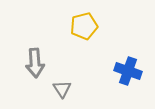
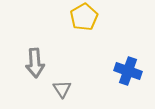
yellow pentagon: moved 9 px up; rotated 16 degrees counterclockwise
